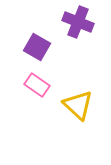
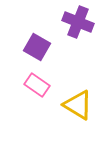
yellow triangle: rotated 12 degrees counterclockwise
